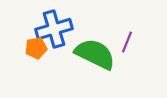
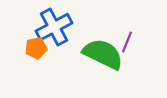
blue cross: moved 2 px up; rotated 12 degrees counterclockwise
green semicircle: moved 8 px right
